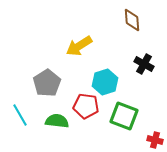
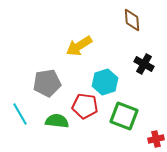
gray pentagon: rotated 24 degrees clockwise
red pentagon: moved 1 px left
cyan line: moved 1 px up
red cross: moved 1 px right, 1 px up; rotated 28 degrees counterclockwise
